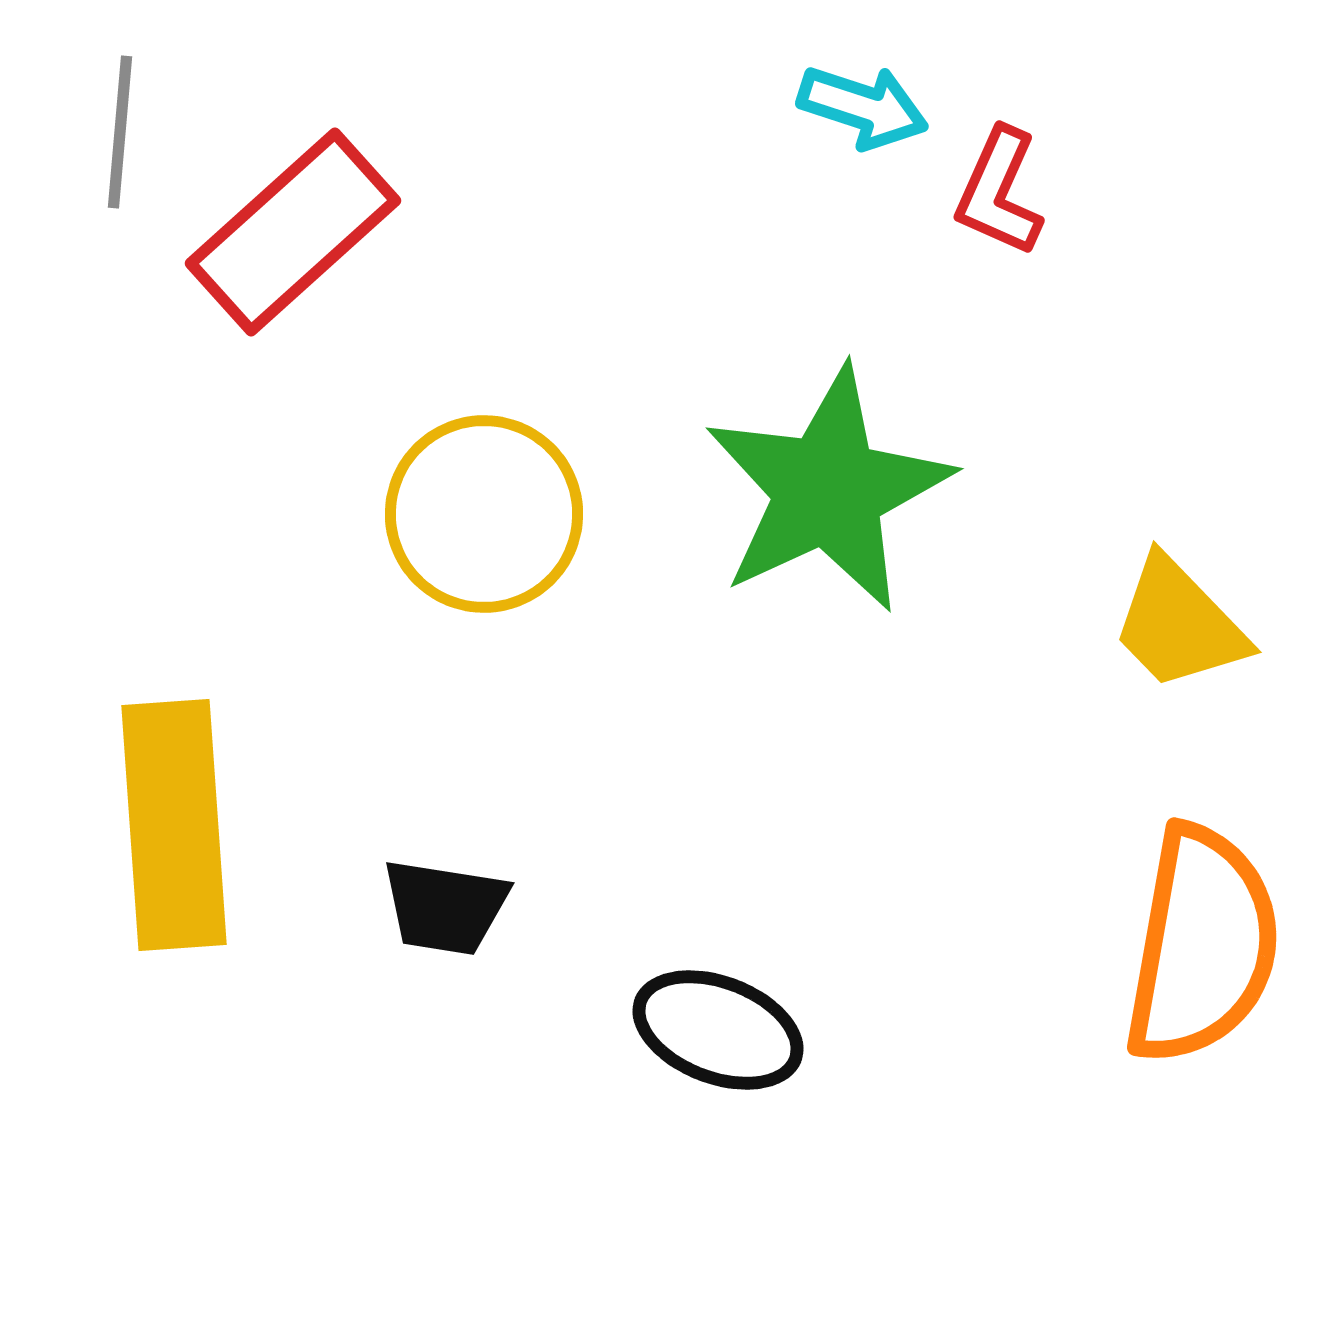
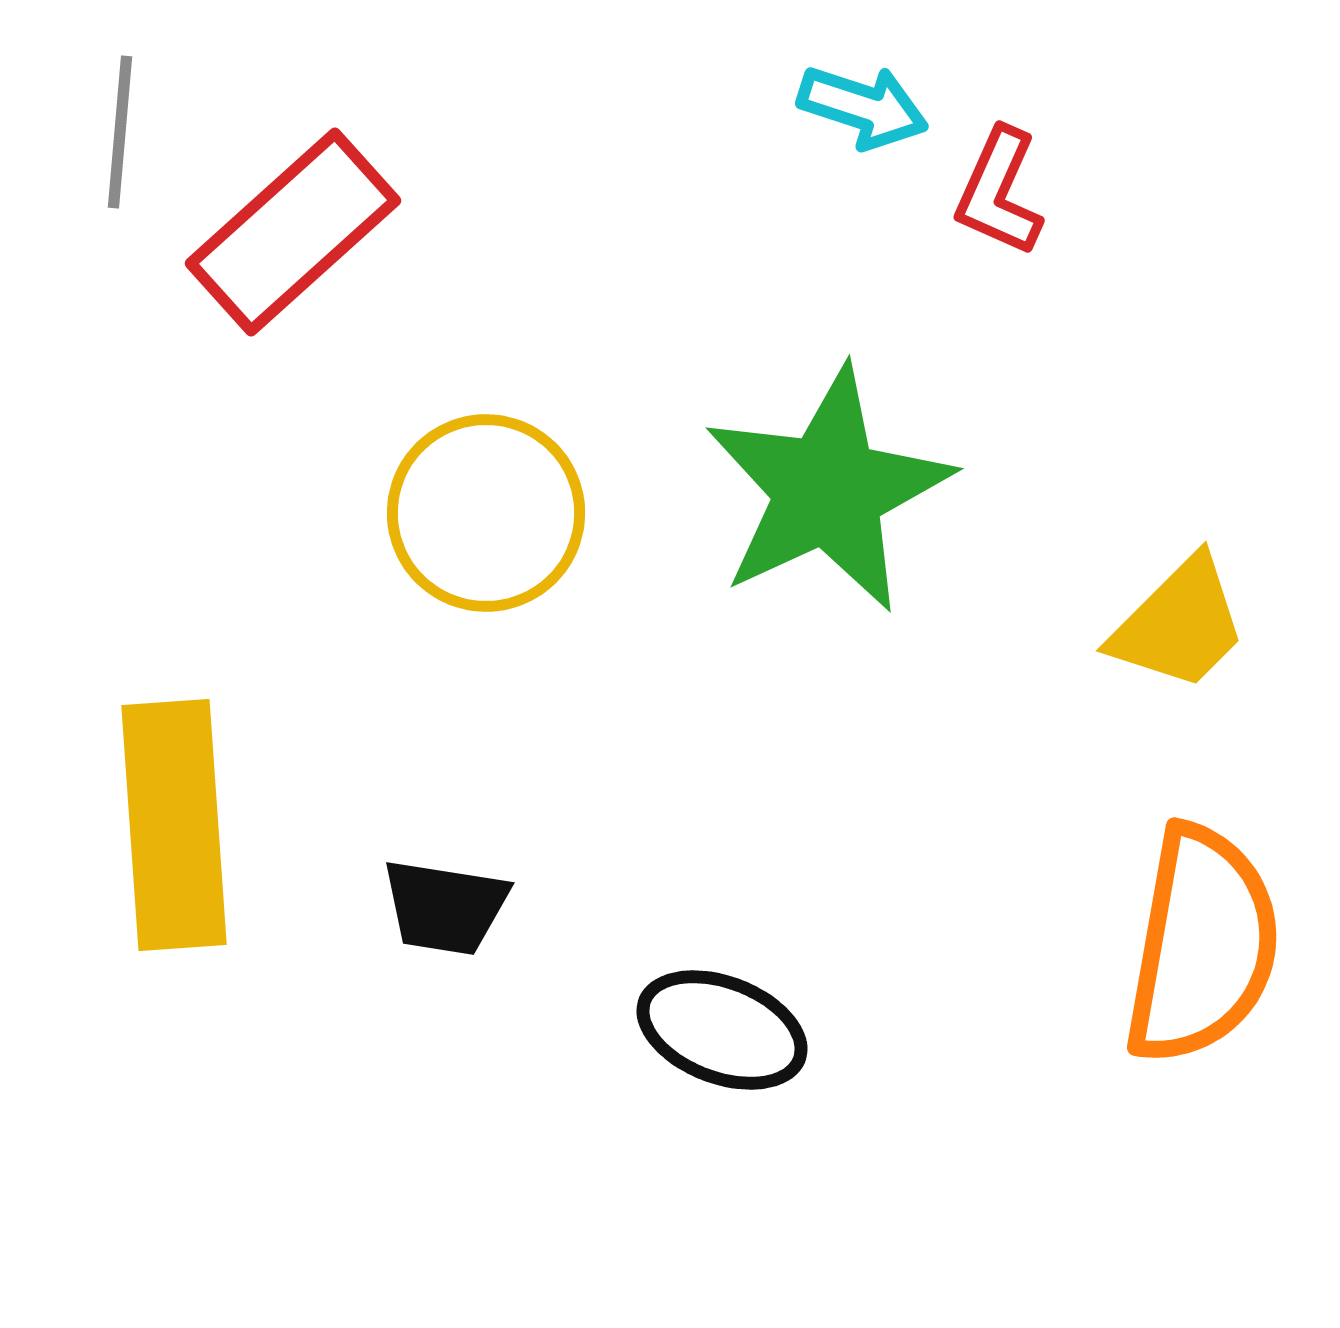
yellow circle: moved 2 px right, 1 px up
yellow trapezoid: rotated 91 degrees counterclockwise
black ellipse: moved 4 px right
